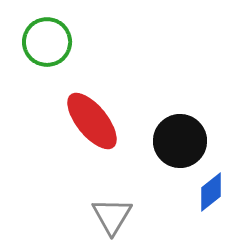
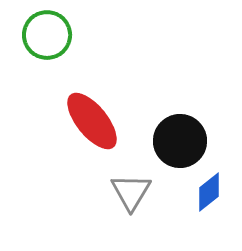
green circle: moved 7 px up
blue diamond: moved 2 px left
gray triangle: moved 19 px right, 24 px up
